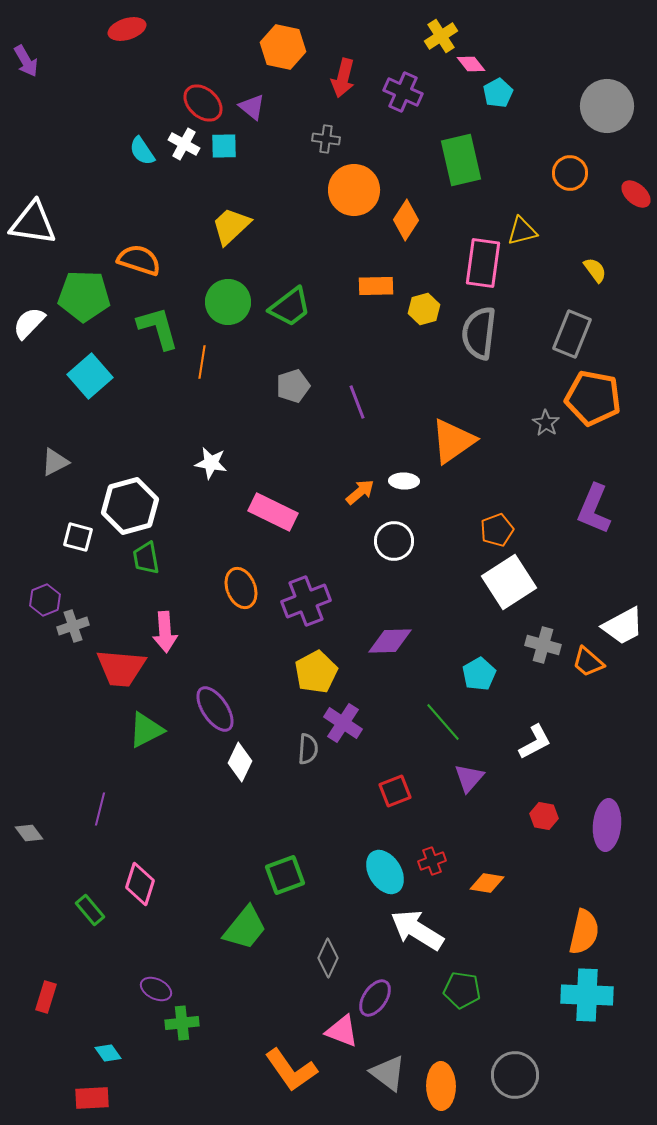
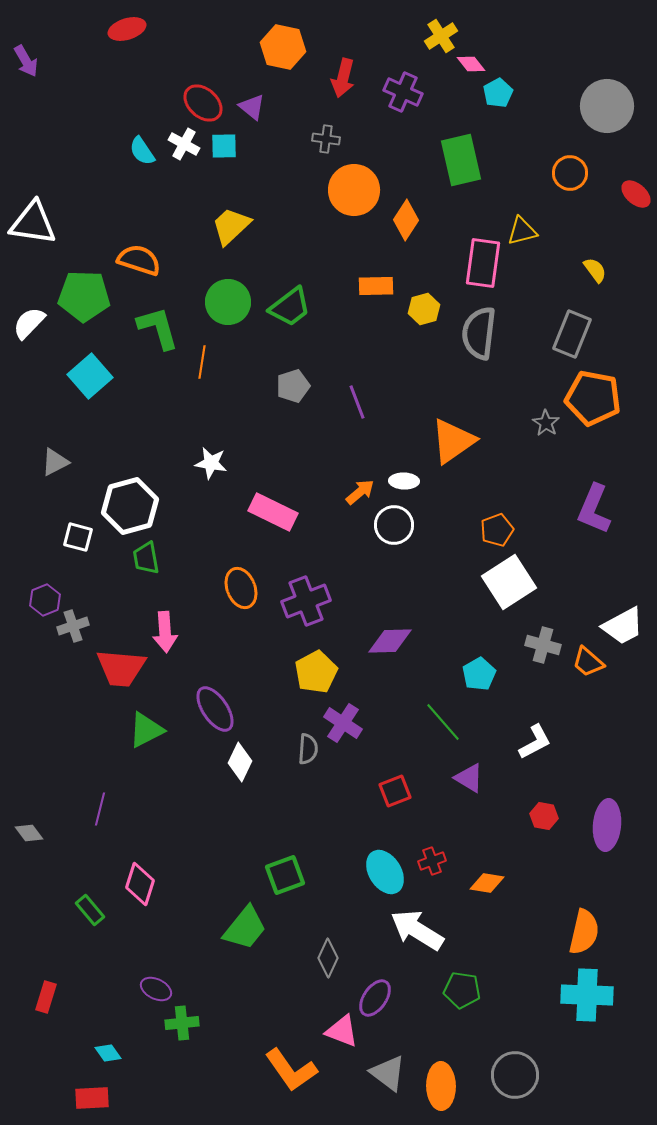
white circle at (394, 541): moved 16 px up
purple triangle at (469, 778): rotated 40 degrees counterclockwise
